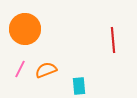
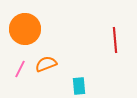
red line: moved 2 px right
orange semicircle: moved 6 px up
